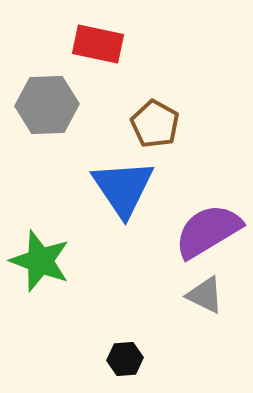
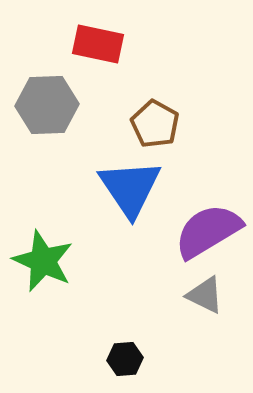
blue triangle: moved 7 px right
green star: moved 3 px right; rotated 4 degrees clockwise
